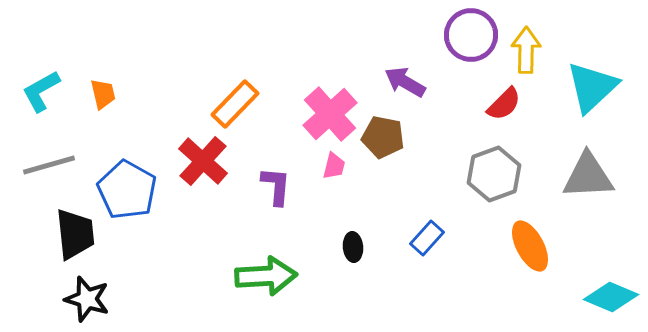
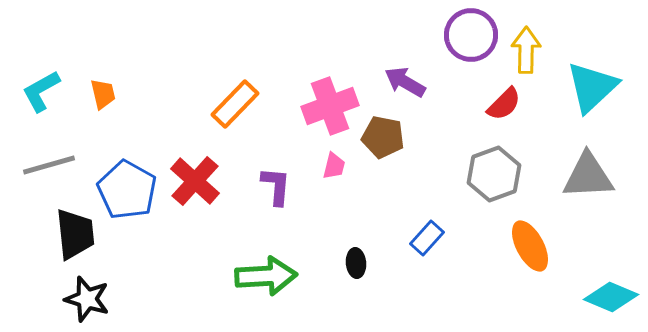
pink cross: moved 8 px up; rotated 22 degrees clockwise
red cross: moved 8 px left, 20 px down
black ellipse: moved 3 px right, 16 px down
